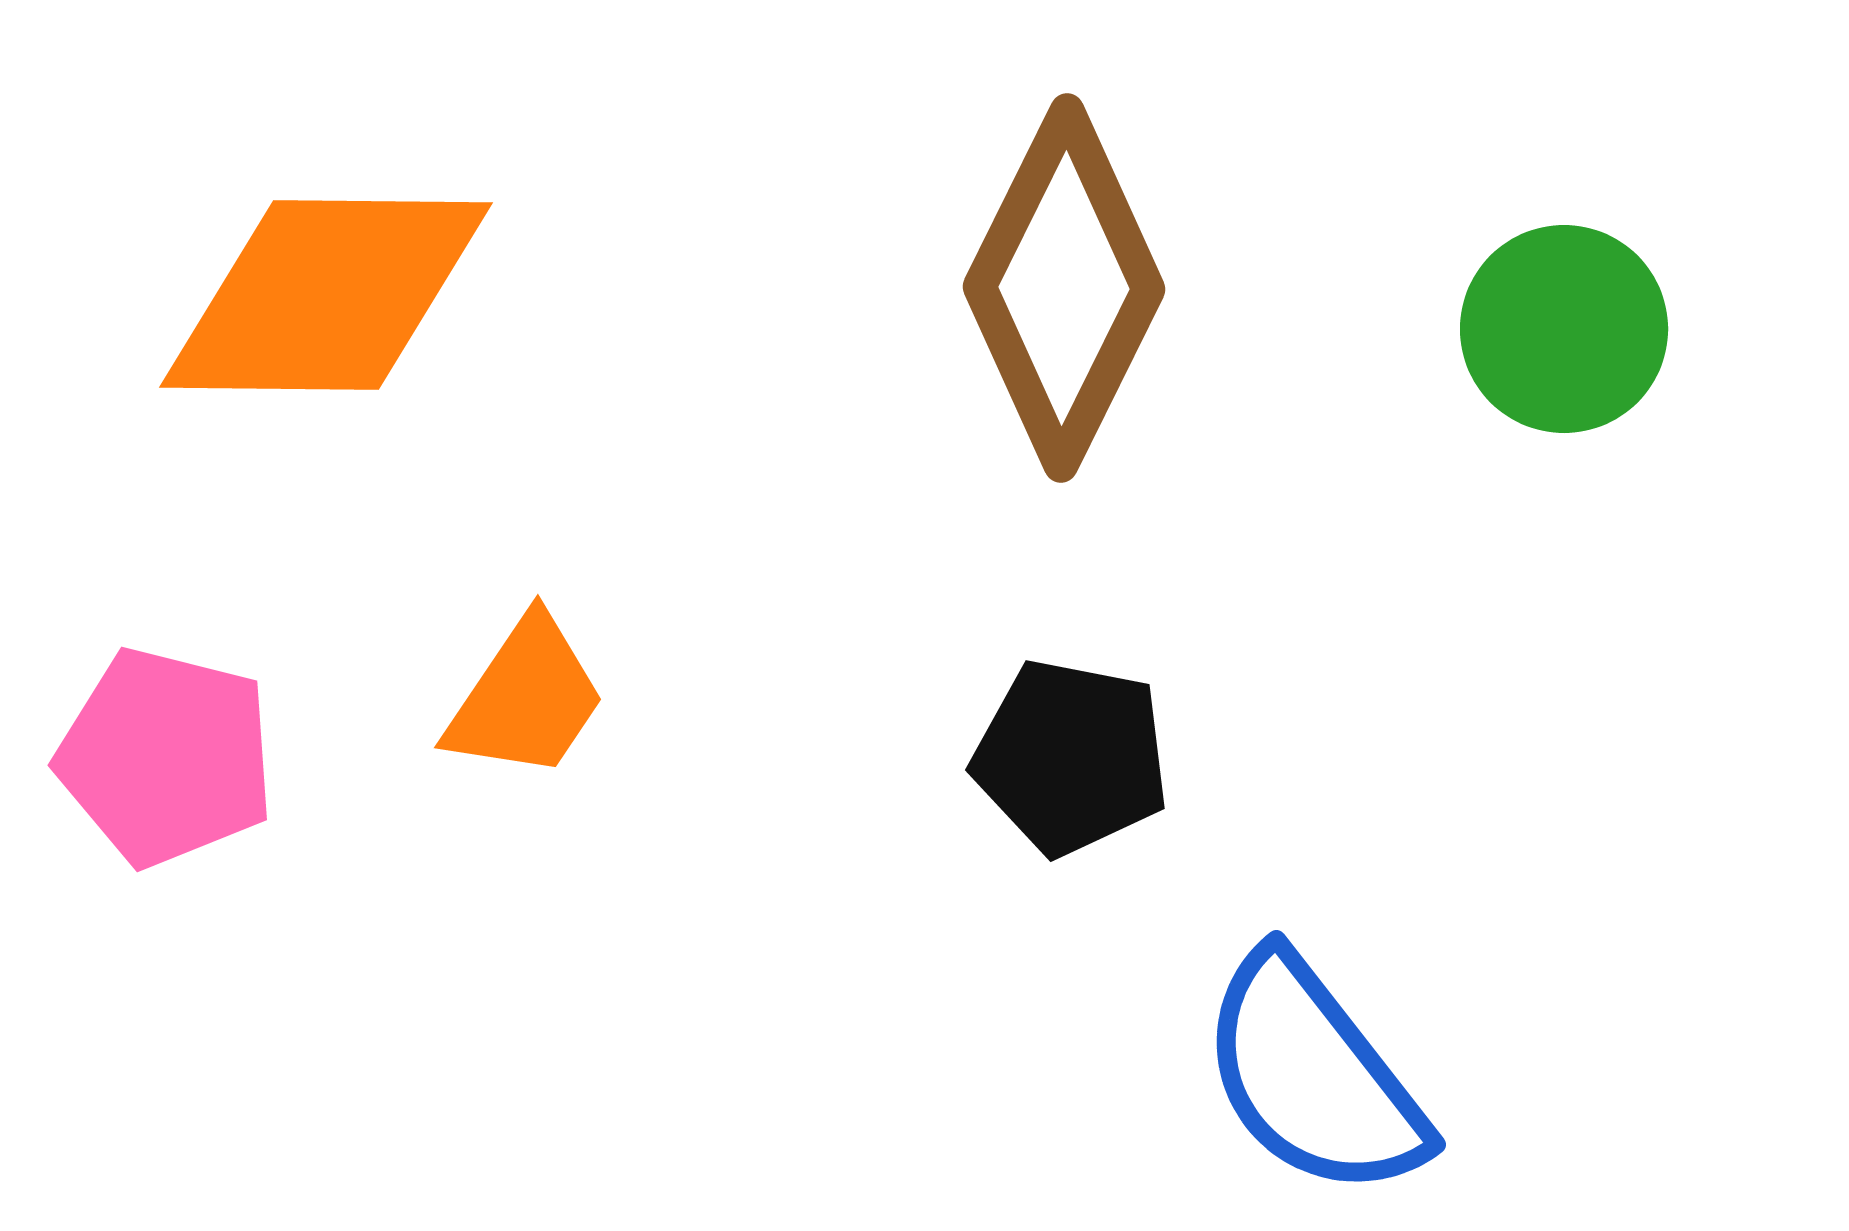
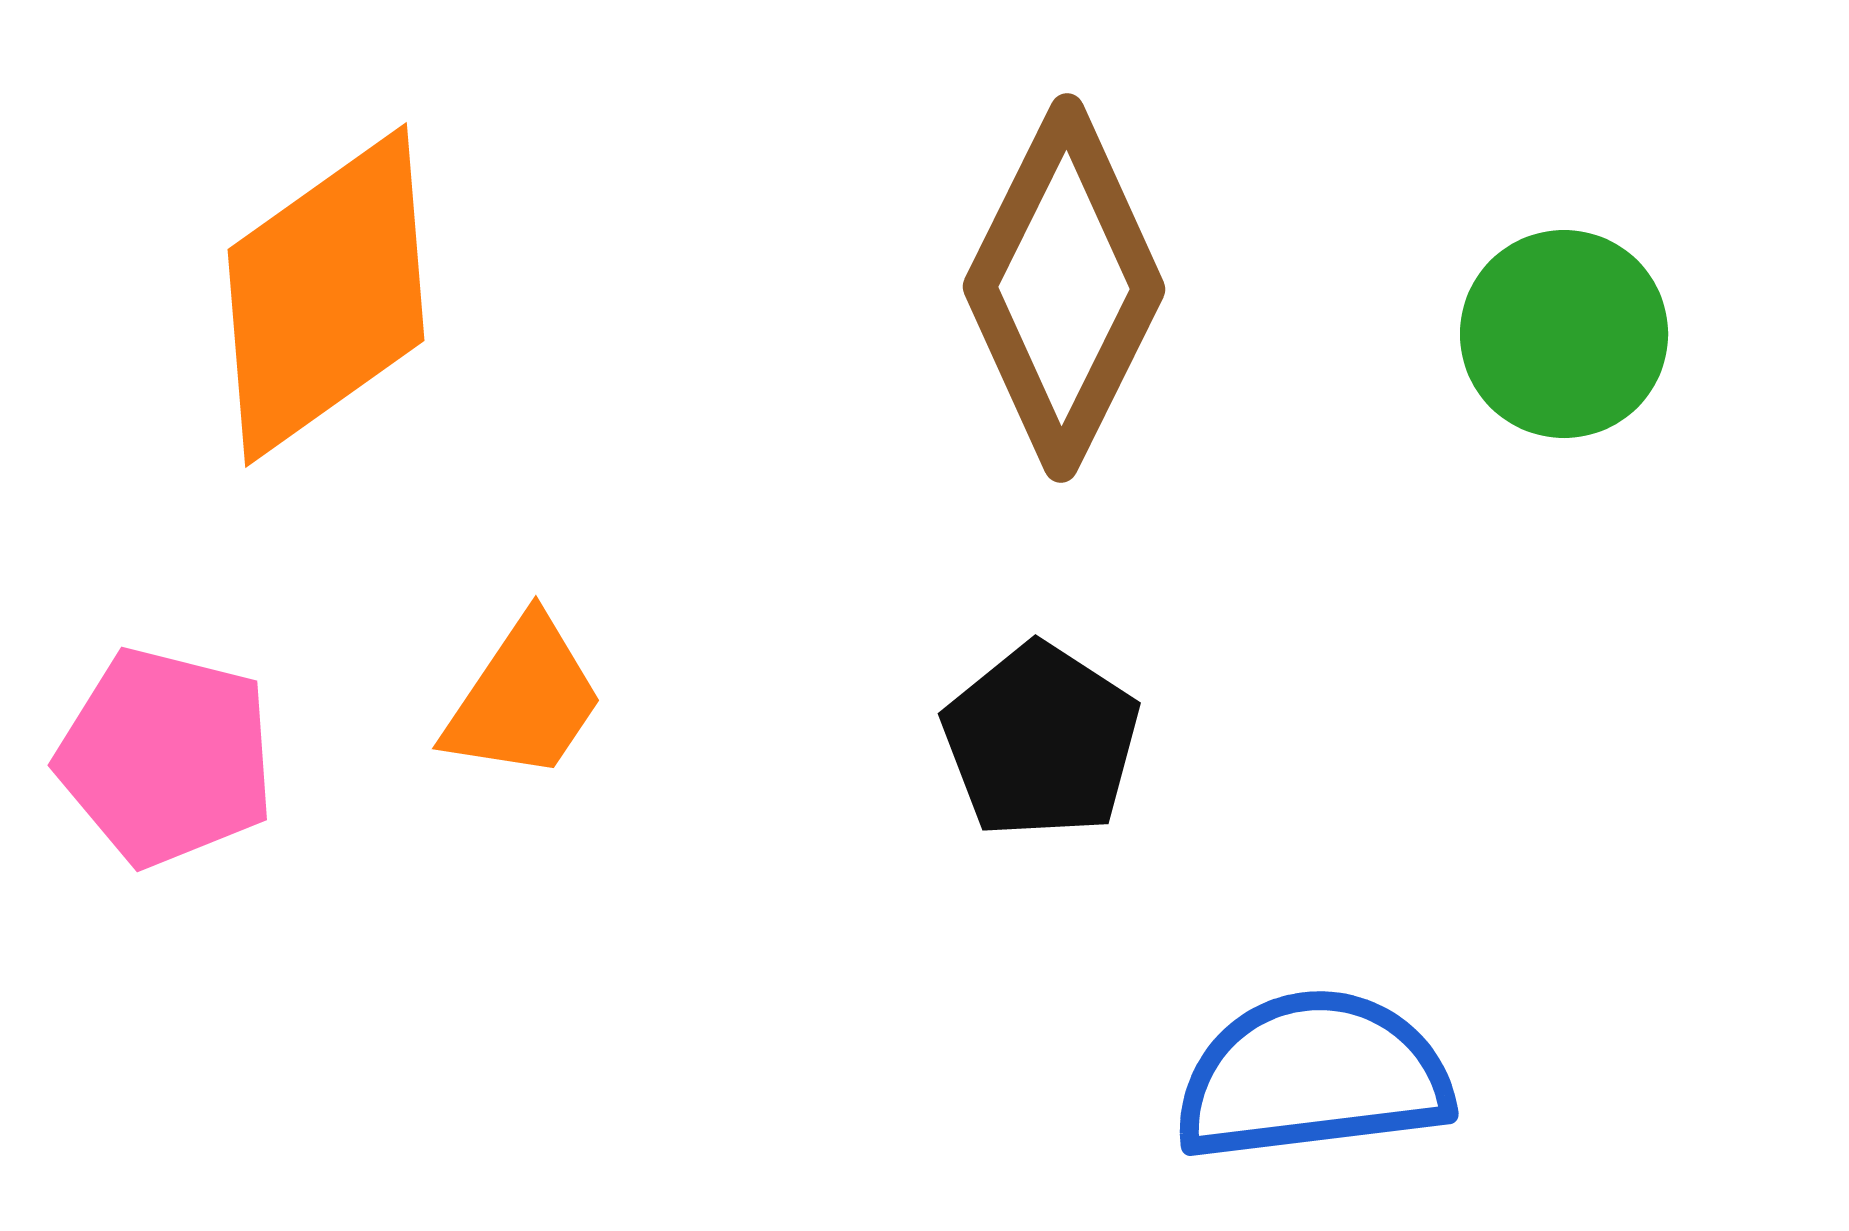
orange diamond: rotated 36 degrees counterclockwise
green circle: moved 5 px down
orange trapezoid: moved 2 px left, 1 px down
black pentagon: moved 30 px left, 16 px up; rotated 22 degrees clockwise
blue semicircle: rotated 121 degrees clockwise
